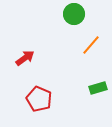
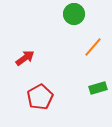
orange line: moved 2 px right, 2 px down
red pentagon: moved 1 px right, 2 px up; rotated 20 degrees clockwise
